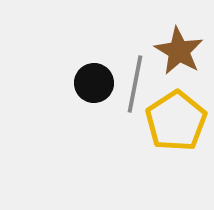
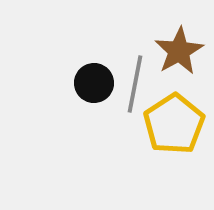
brown star: rotated 12 degrees clockwise
yellow pentagon: moved 2 px left, 3 px down
